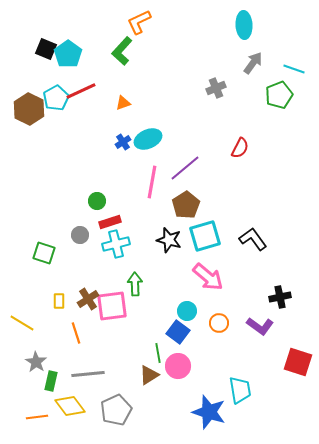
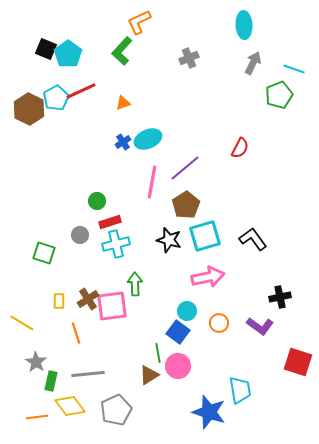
gray arrow at (253, 63): rotated 10 degrees counterclockwise
gray cross at (216, 88): moved 27 px left, 30 px up
pink arrow at (208, 277): rotated 52 degrees counterclockwise
